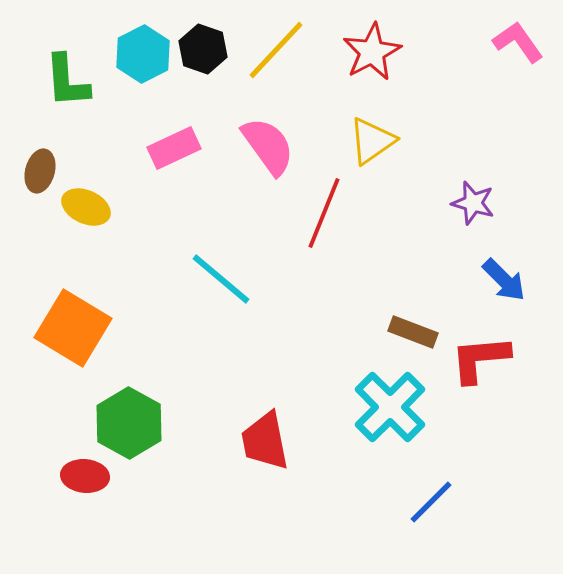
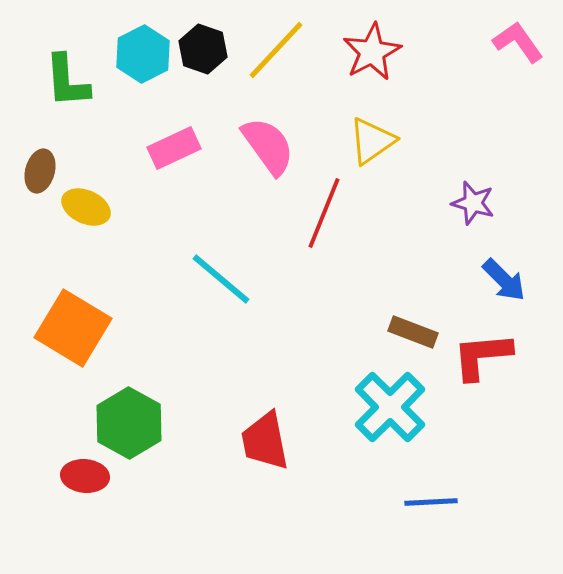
red L-shape: moved 2 px right, 3 px up
blue line: rotated 42 degrees clockwise
